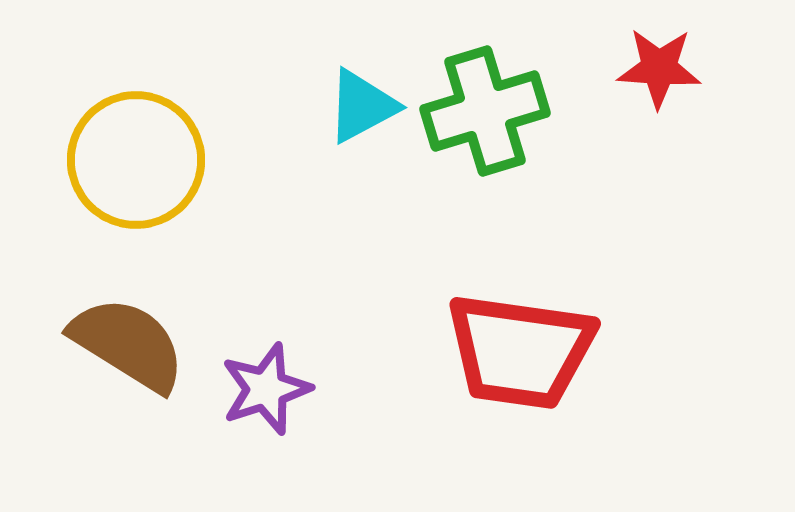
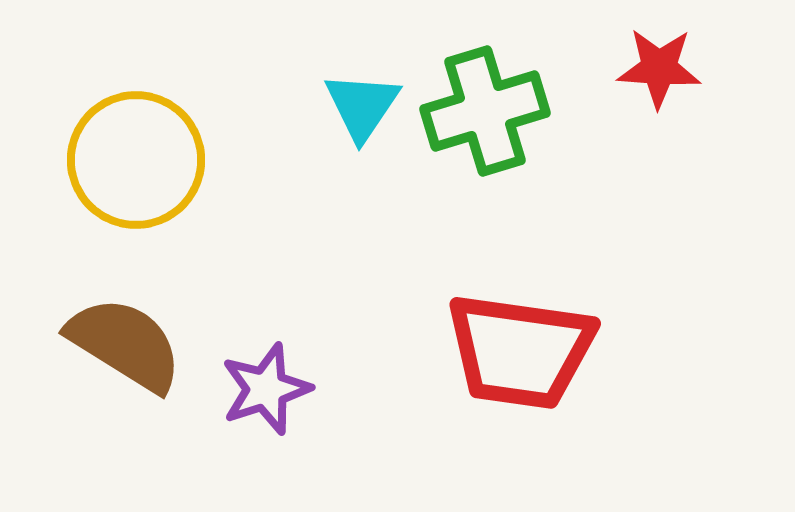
cyan triangle: rotated 28 degrees counterclockwise
brown semicircle: moved 3 px left
